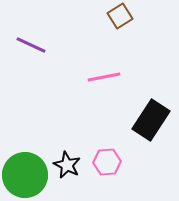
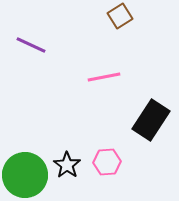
black star: rotated 8 degrees clockwise
